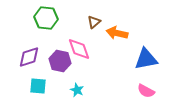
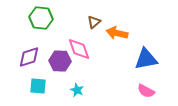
green hexagon: moved 5 px left
purple hexagon: rotated 10 degrees counterclockwise
